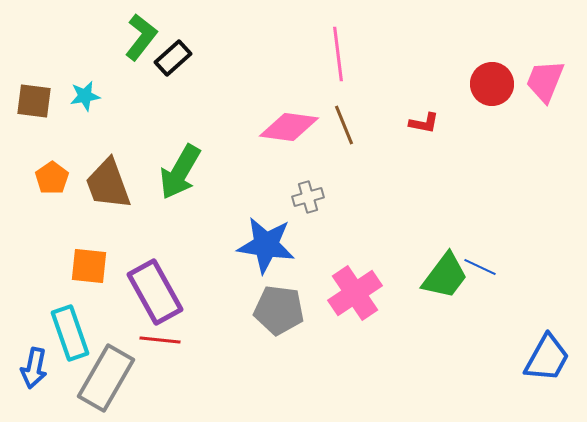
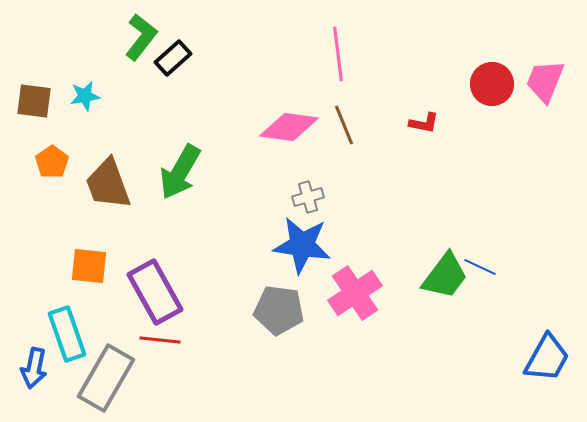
orange pentagon: moved 16 px up
blue star: moved 36 px right
cyan rectangle: moved 3 px left, 1 px down
